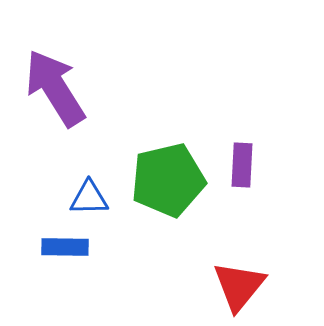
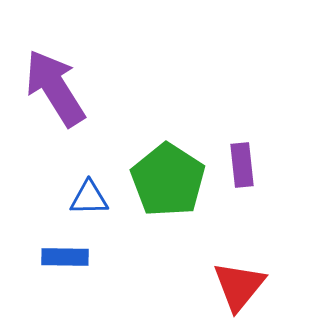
purple rectangle: rotated 9 degrees counterclockwise
green pentagon: rotated 26 degrees counterclockwise
blue rectangle: moved 10 px down
